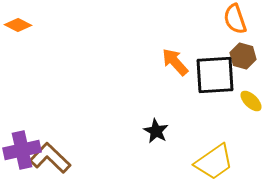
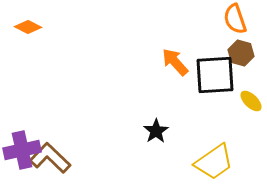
orange diamond: moved 10 px right, 2 px down
brown hexagon: moved 2 px left, 3 px up
black star: rotated 10 degrees clockwise
